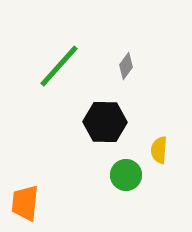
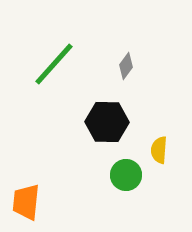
green line: moved 5 px left, 2 px up
black hexagon: moved 2 px right
orange trapezoid: moved 1 px right, 1 px up
